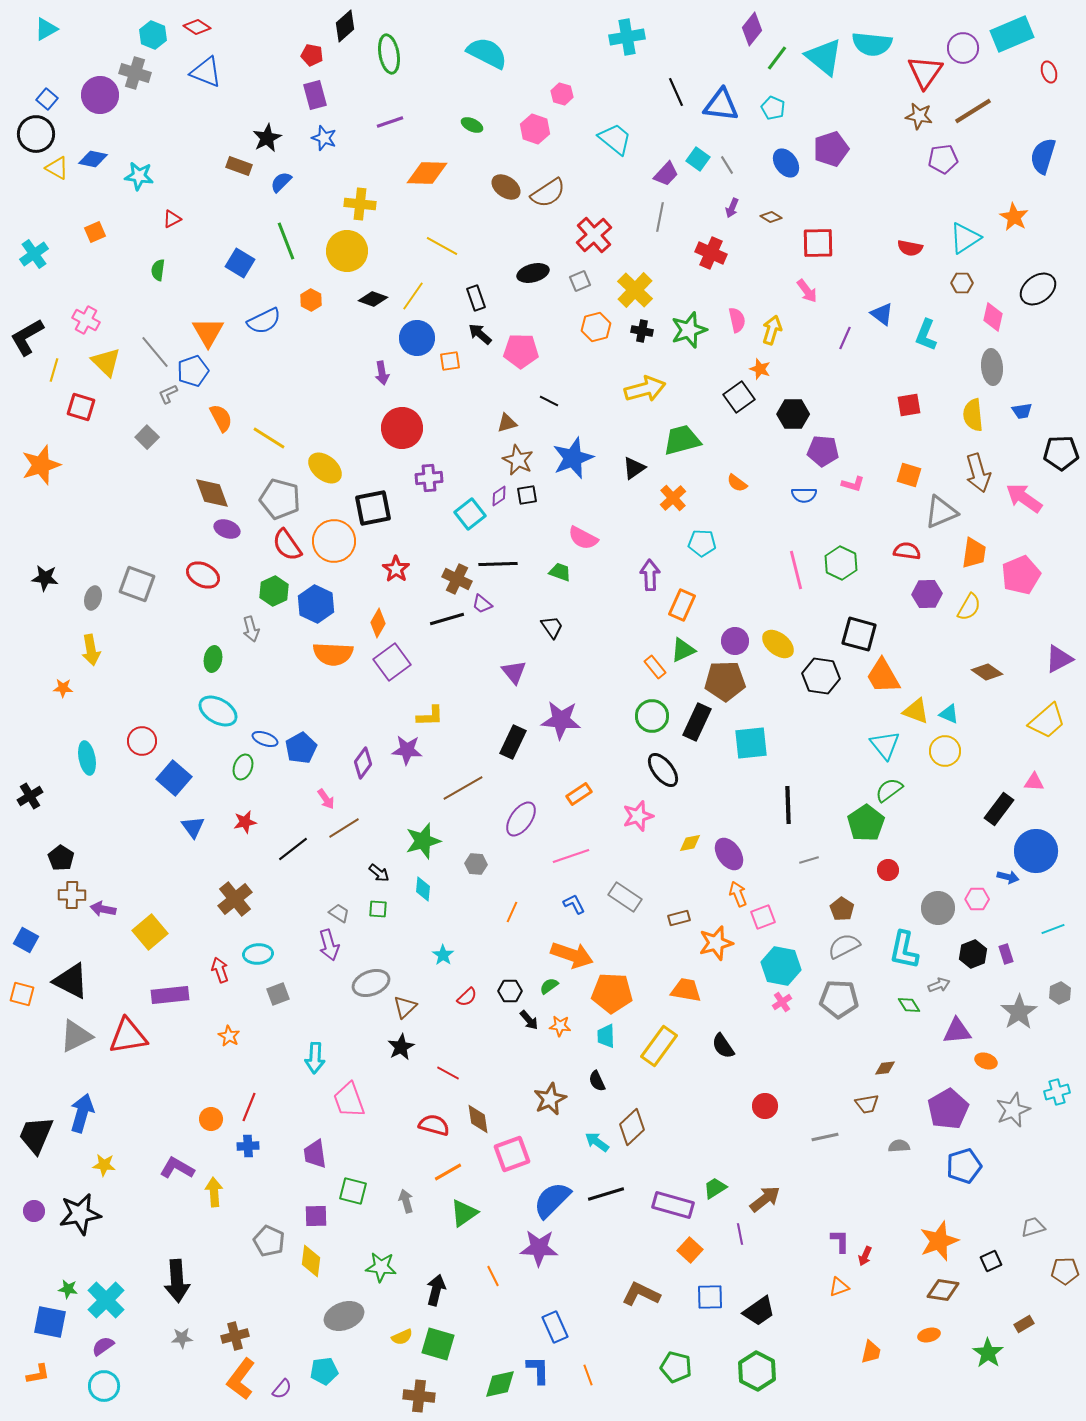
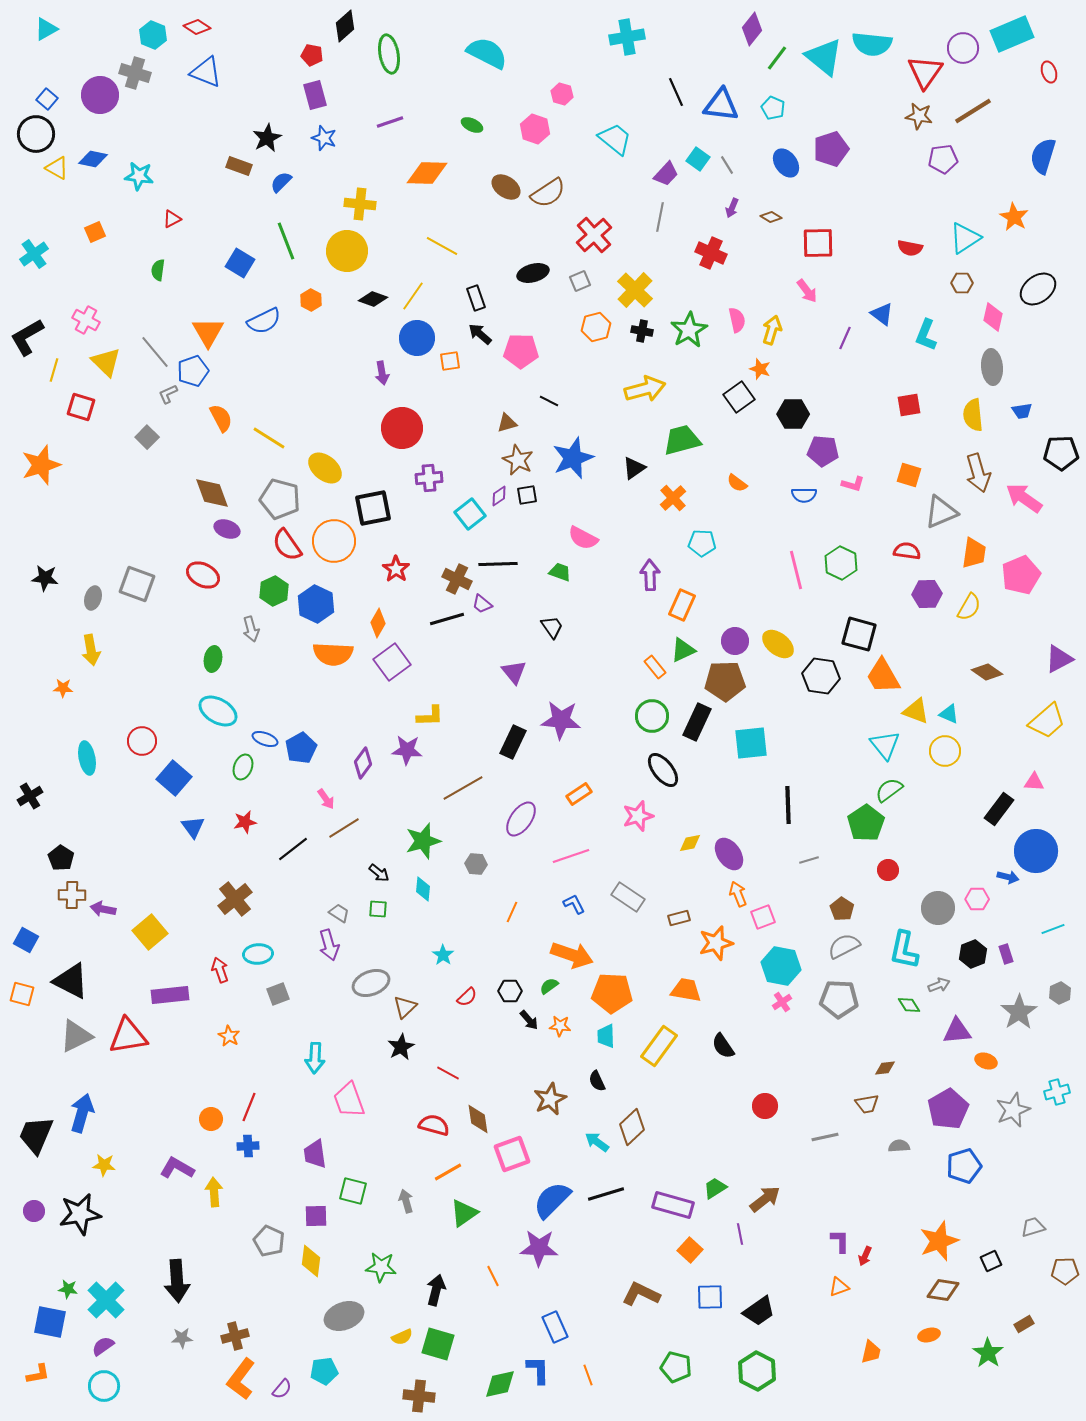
green star at (689, 330): rotated 12 degrees counterclockwise
gray rectangle at (625, 897): moved 3 px right
